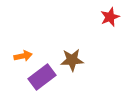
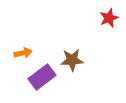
red star: moved 1 px left, 1 px down
orange arrow: moved 3 px up
